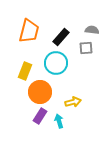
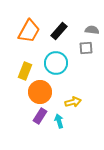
orange trapezoid: rotated 15 degrees clockwise
black rectangle: moved 2 px left, 6 px up
